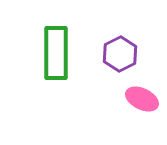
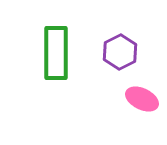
purple hexagon: moved 2 px up
